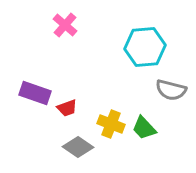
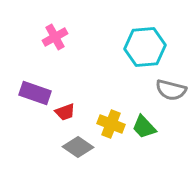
pink cross: moved 10 px left, 12 px down; rotated 20 degrees clockwise
red trapezoid: moved 2 px left, 4 px down
green trapezoid: moved 1 px up
